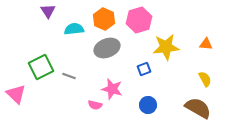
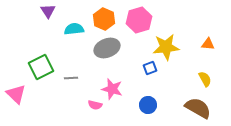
orange triangle: moved 2 px right
blue square: moved 6 px right, 1 px up
gray line: moved 2 px right, 2 px down; rotated 24 degrees counterclockwise
